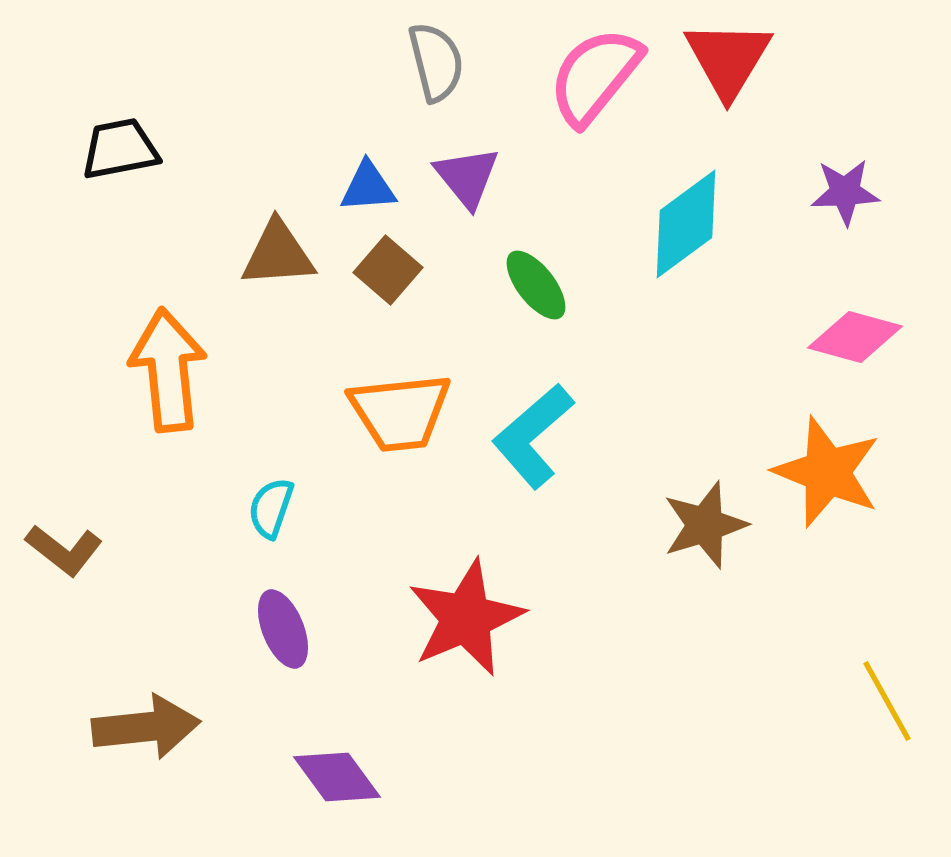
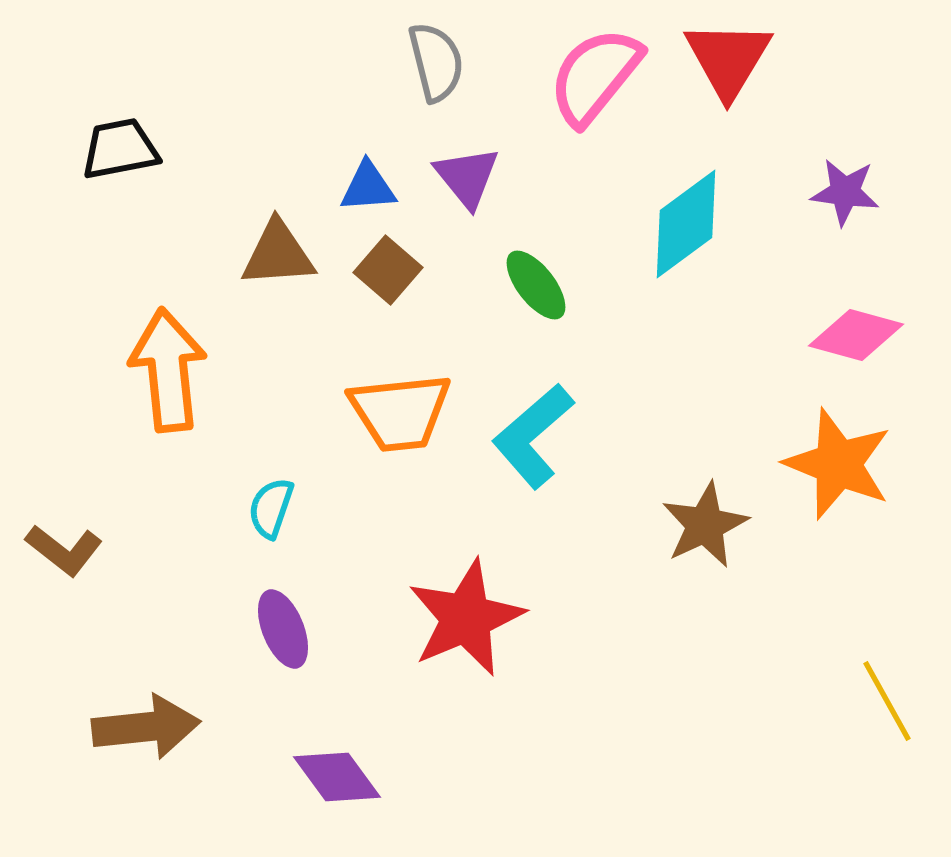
purple star: rotated 10 degrees clockwise
pink diamond: moved 1 px right, 2 px up
orange star: moved 11 px right, 8 px up
brown star: rotated 8 degrees counterclockwise
